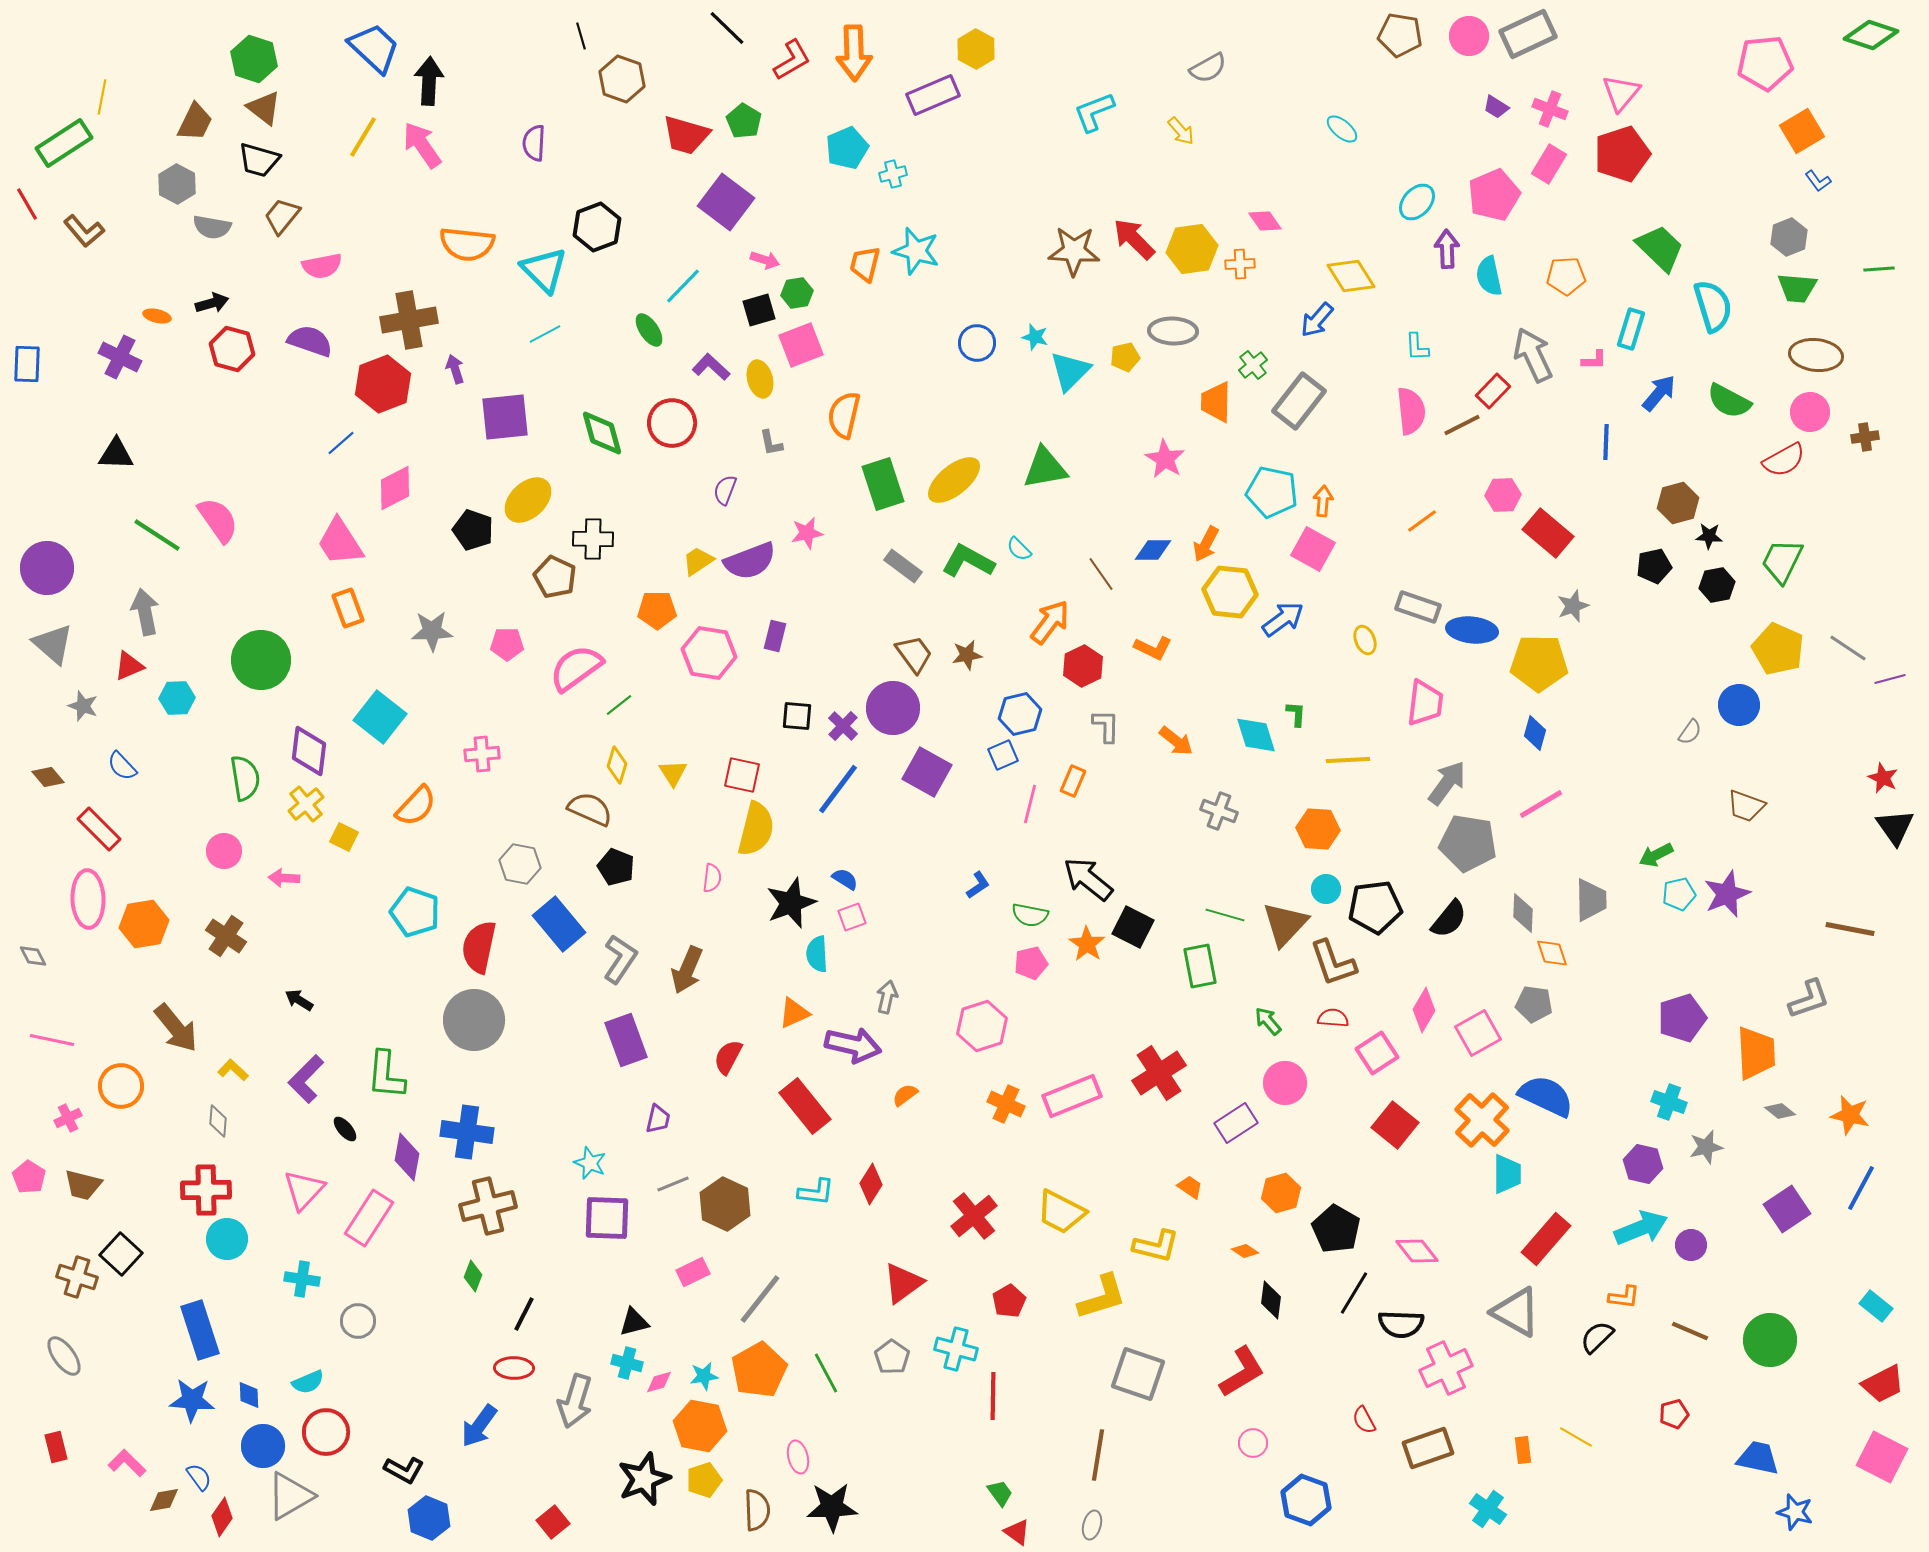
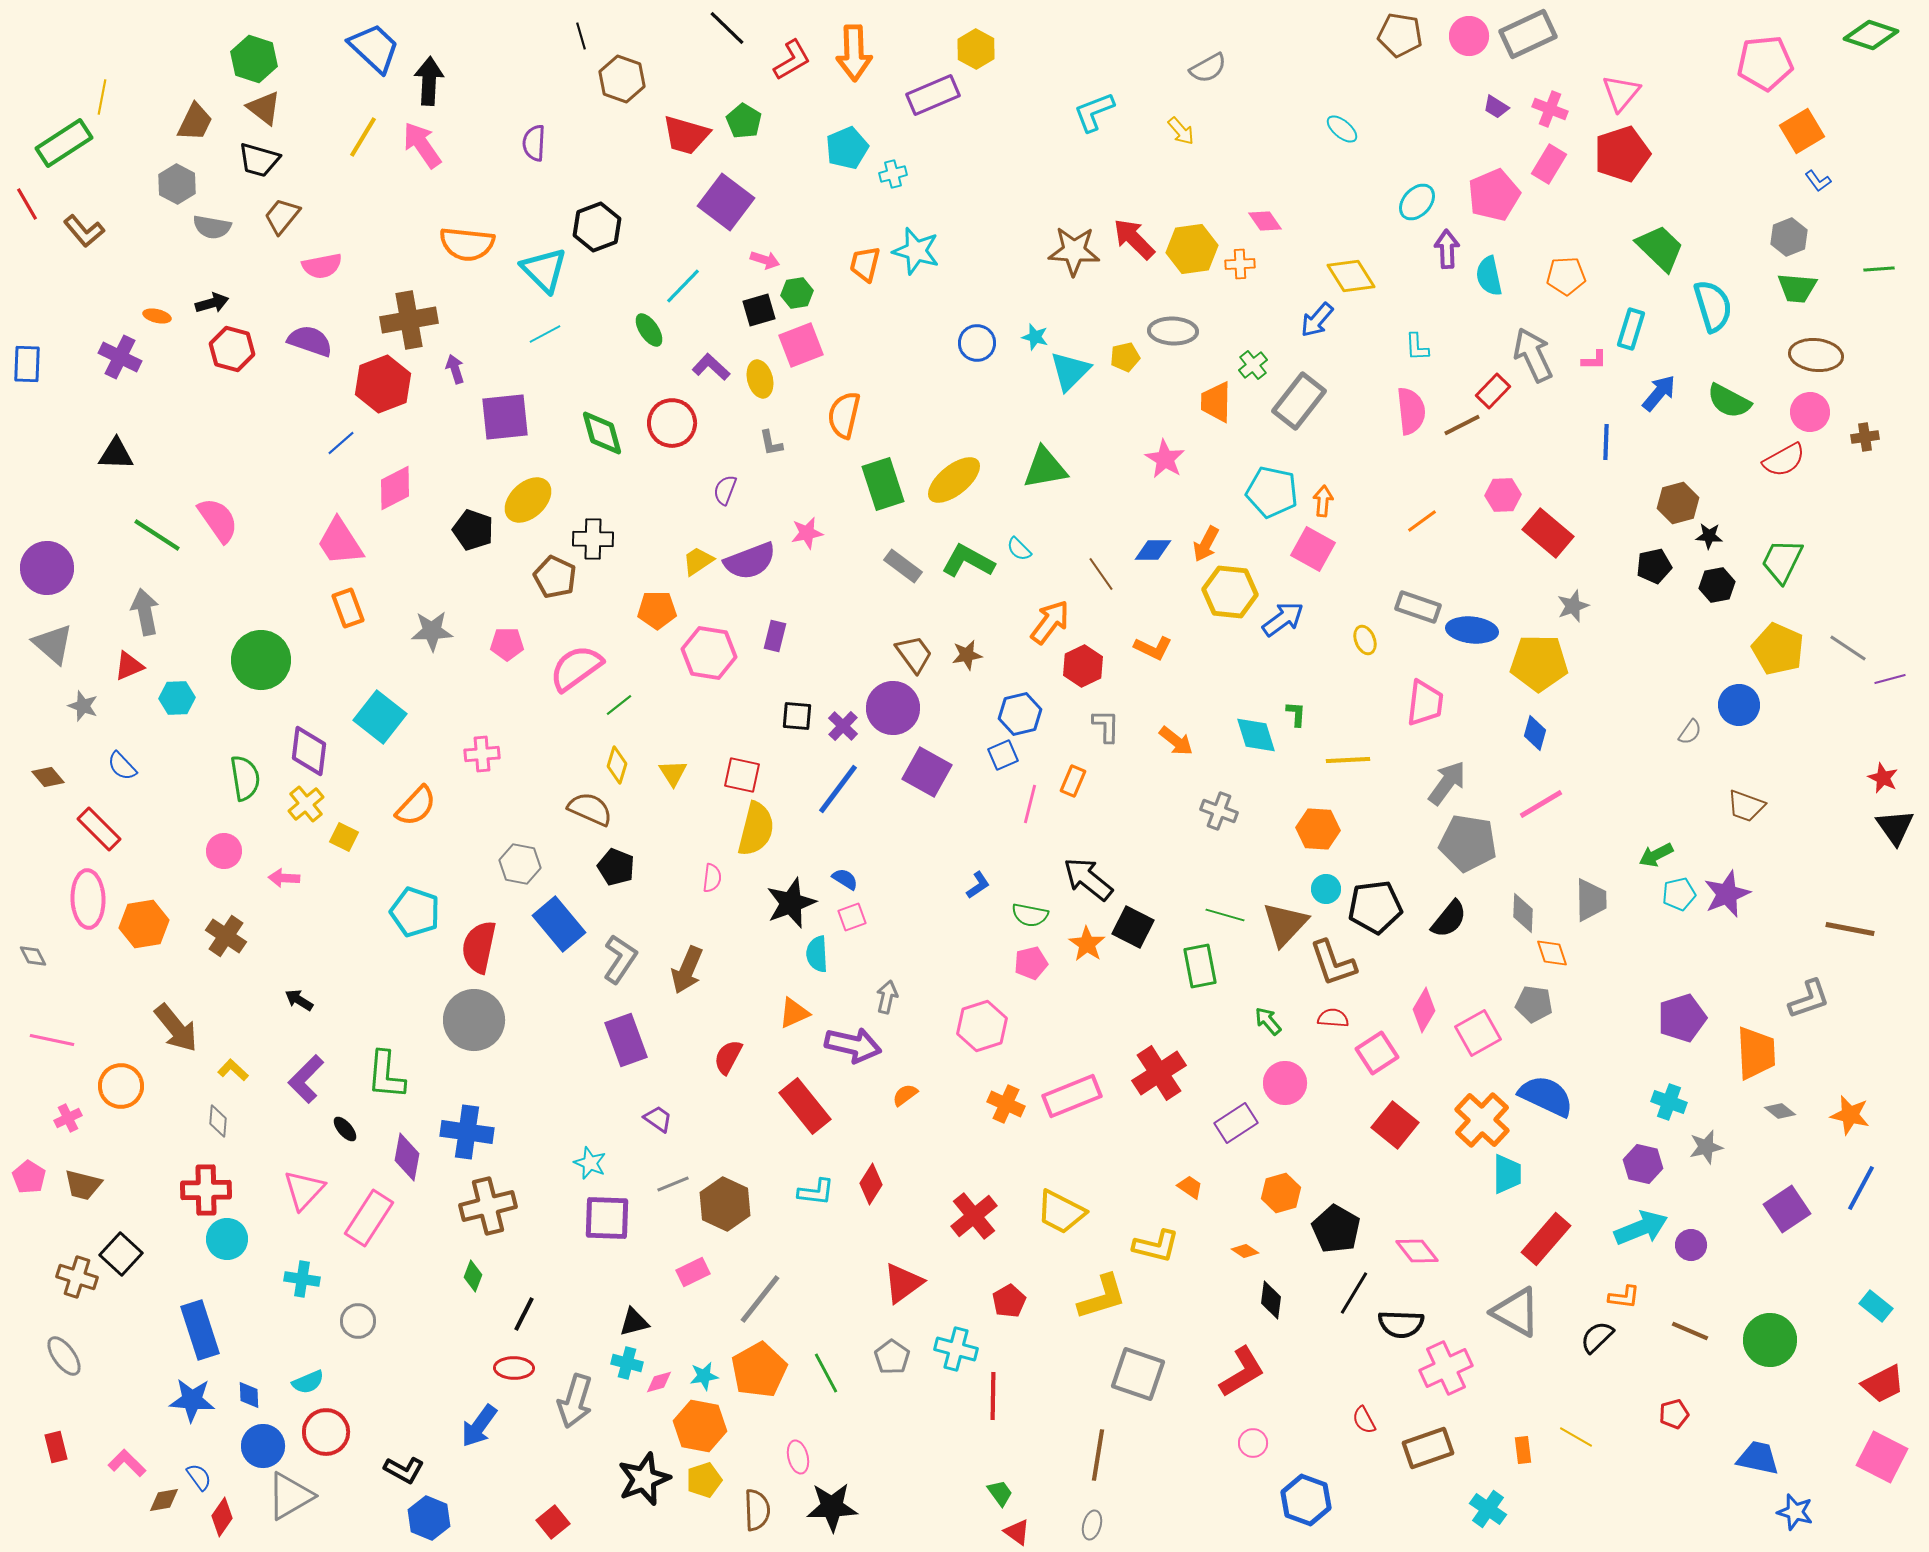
purple trapezoid at (658, 1119): rotated 68 degrees counterclockwise
